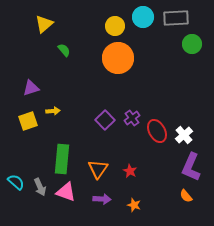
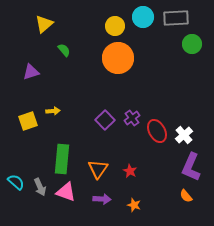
purple triangle: moved 16 px up
